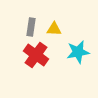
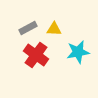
gray rectangle: moved 3 px left, 1 px down; rotated 54 degrees clockwise
